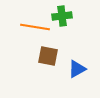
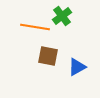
green cross: rotated 30 degrees counterclockwise
blue triangle: moved 2 px up
